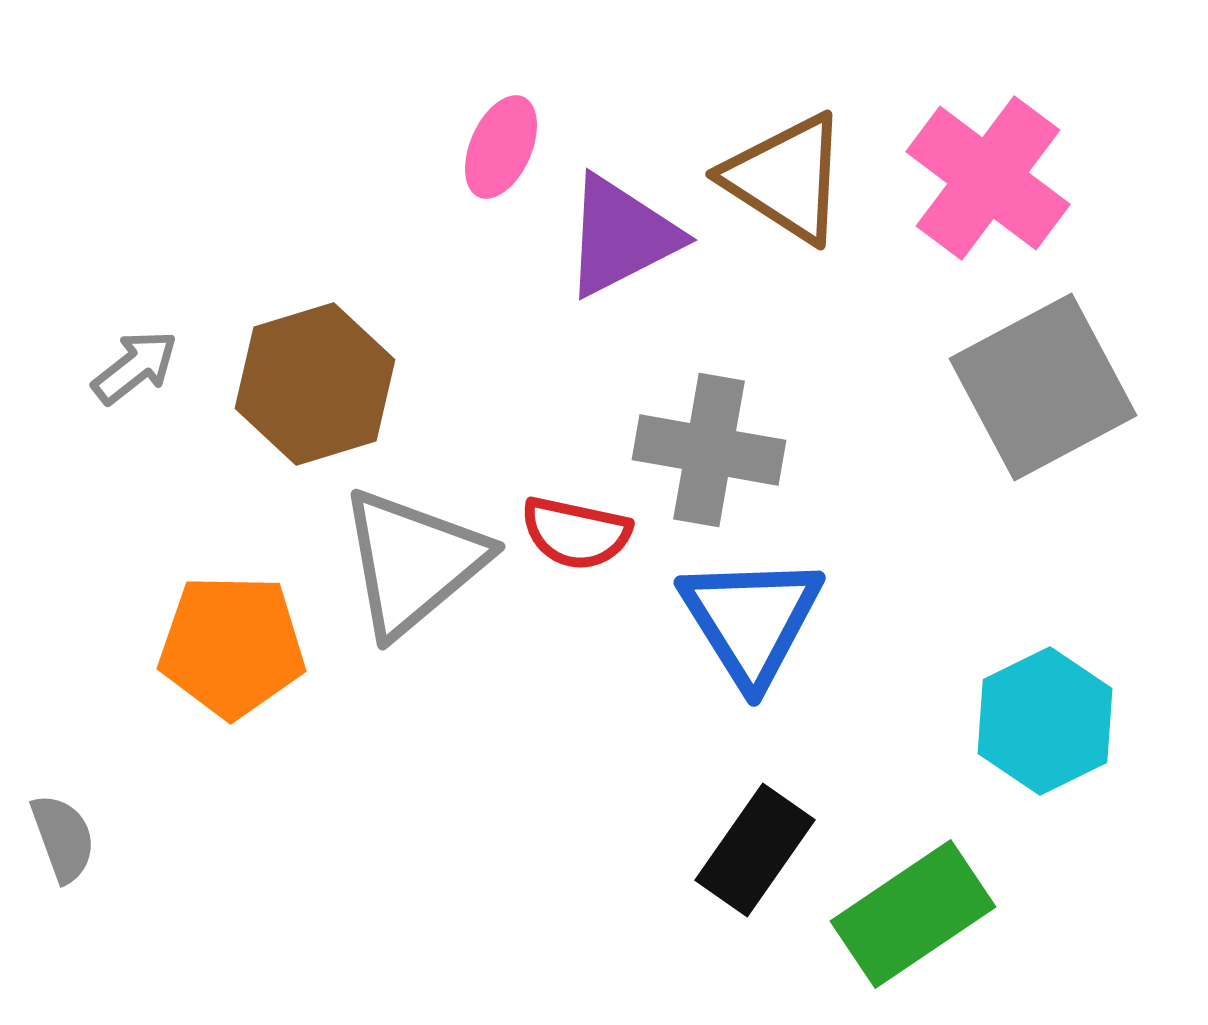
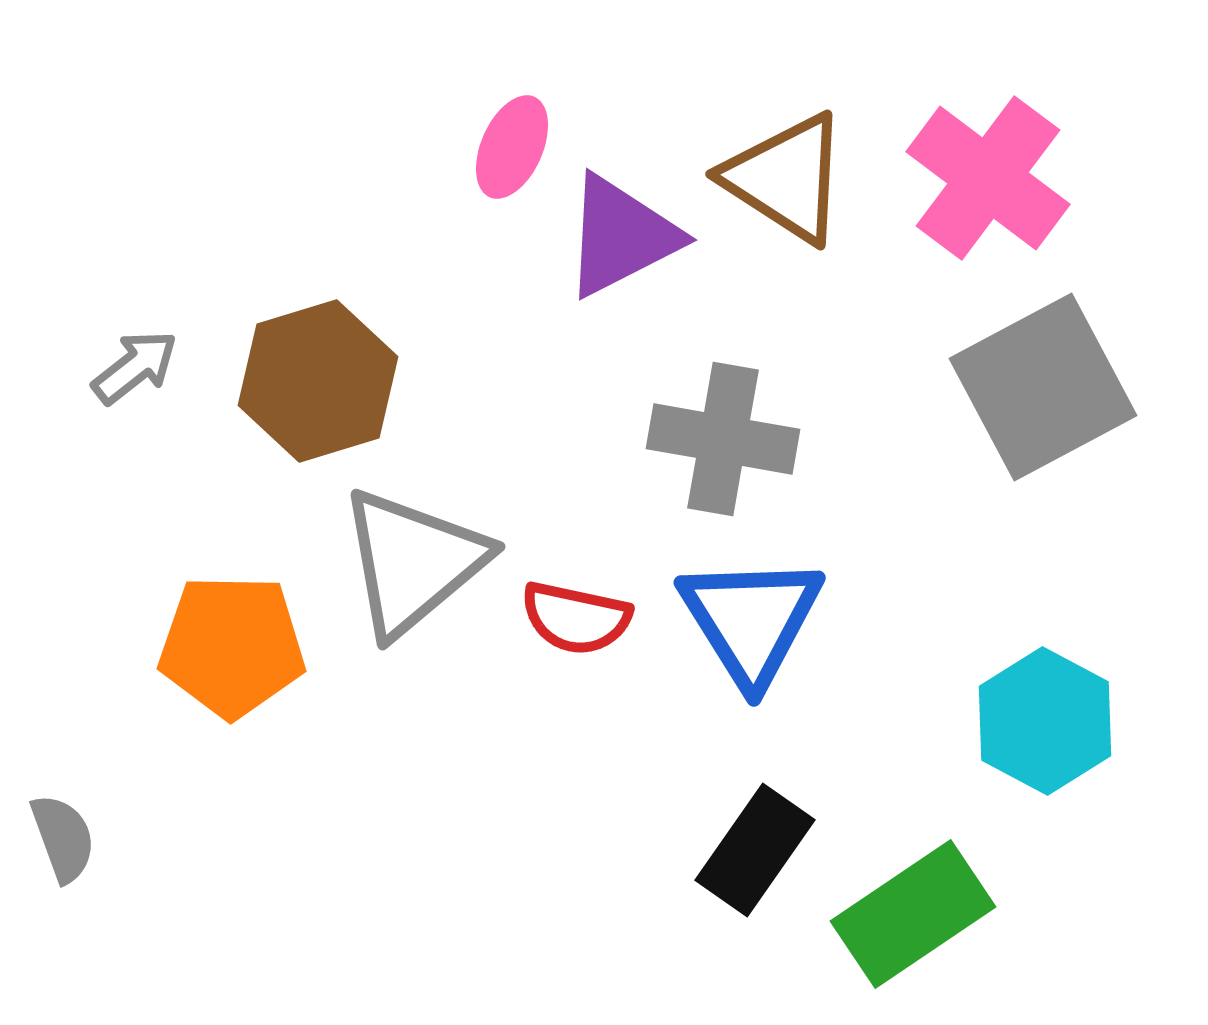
pink ellipse: moved 11 px right
brown hexagon: moved 3 px right, 3 px up
gray cross: moved 14 px right, 11 px up
red semicircle: moved 85 px down
cyan hexagon: rotated 6 degrees counterclockwise
